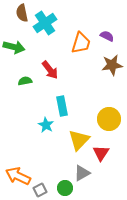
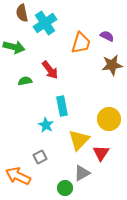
gray square: moved 33 px up
